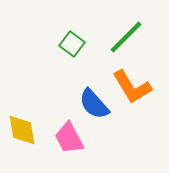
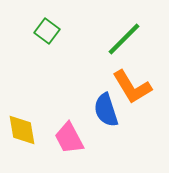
green line: moved 2 px left, 2 px down
green square: moved 25 px left, 13 px up
blue semicircle: moved 12 px right, 6 px down; rotated 24 degrees clockwise
